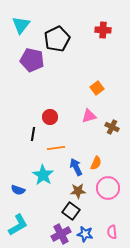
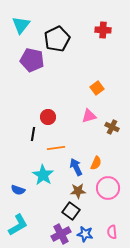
red circle: moved 2 px left
